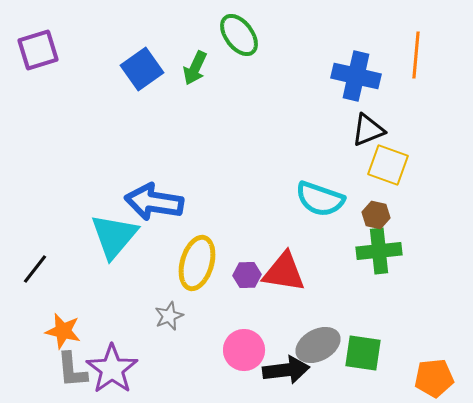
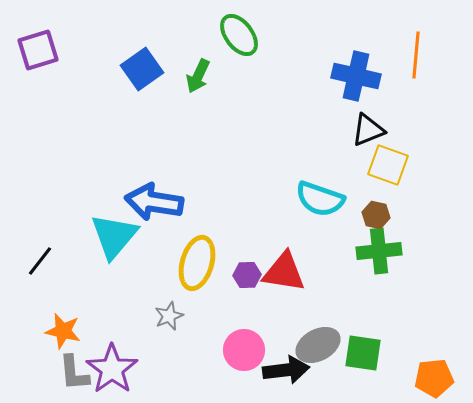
green arrow: moved 3 px right, 8 px down
black line: moved 5 px right, 8 px up
gray L-shape: moved 2 px right, 3 px down
